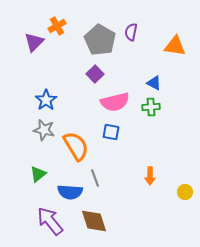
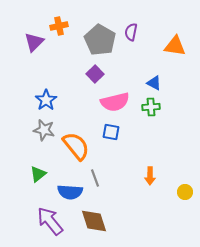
orange cross: moved 2 px right; rotated 18 degrees clockwise
orange semicircle: rotated 8 degrees counterclockwise
